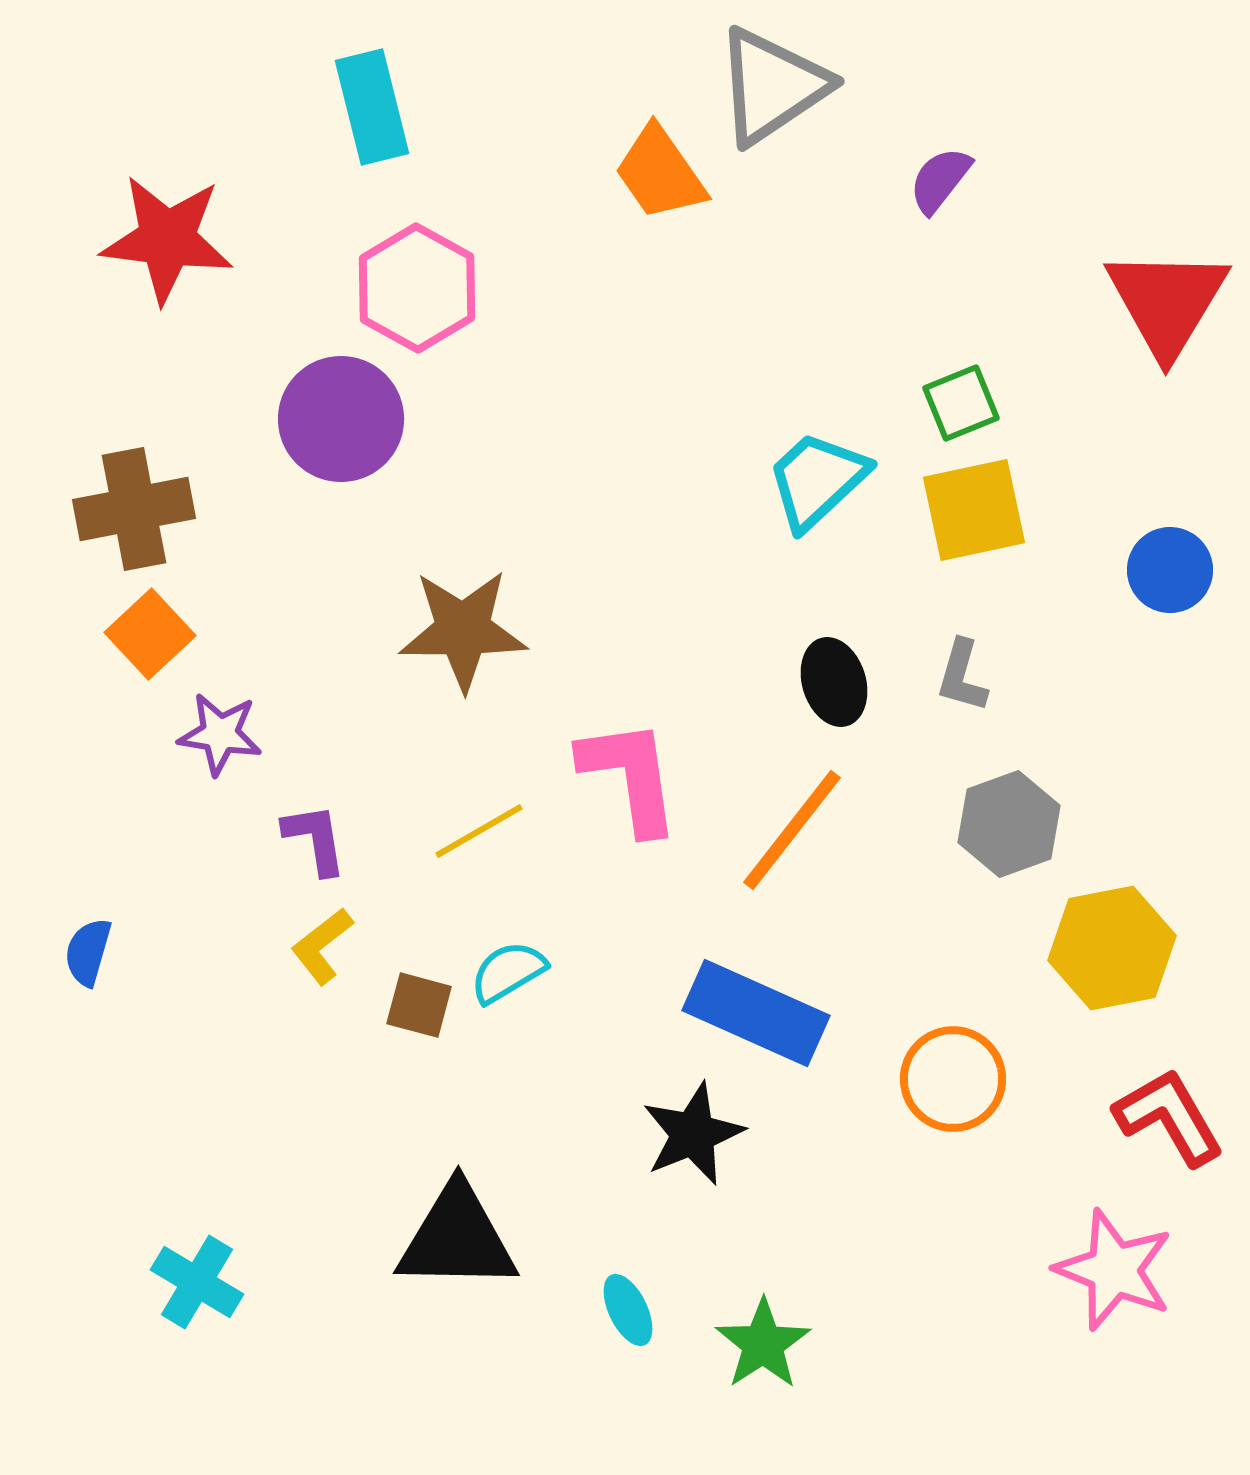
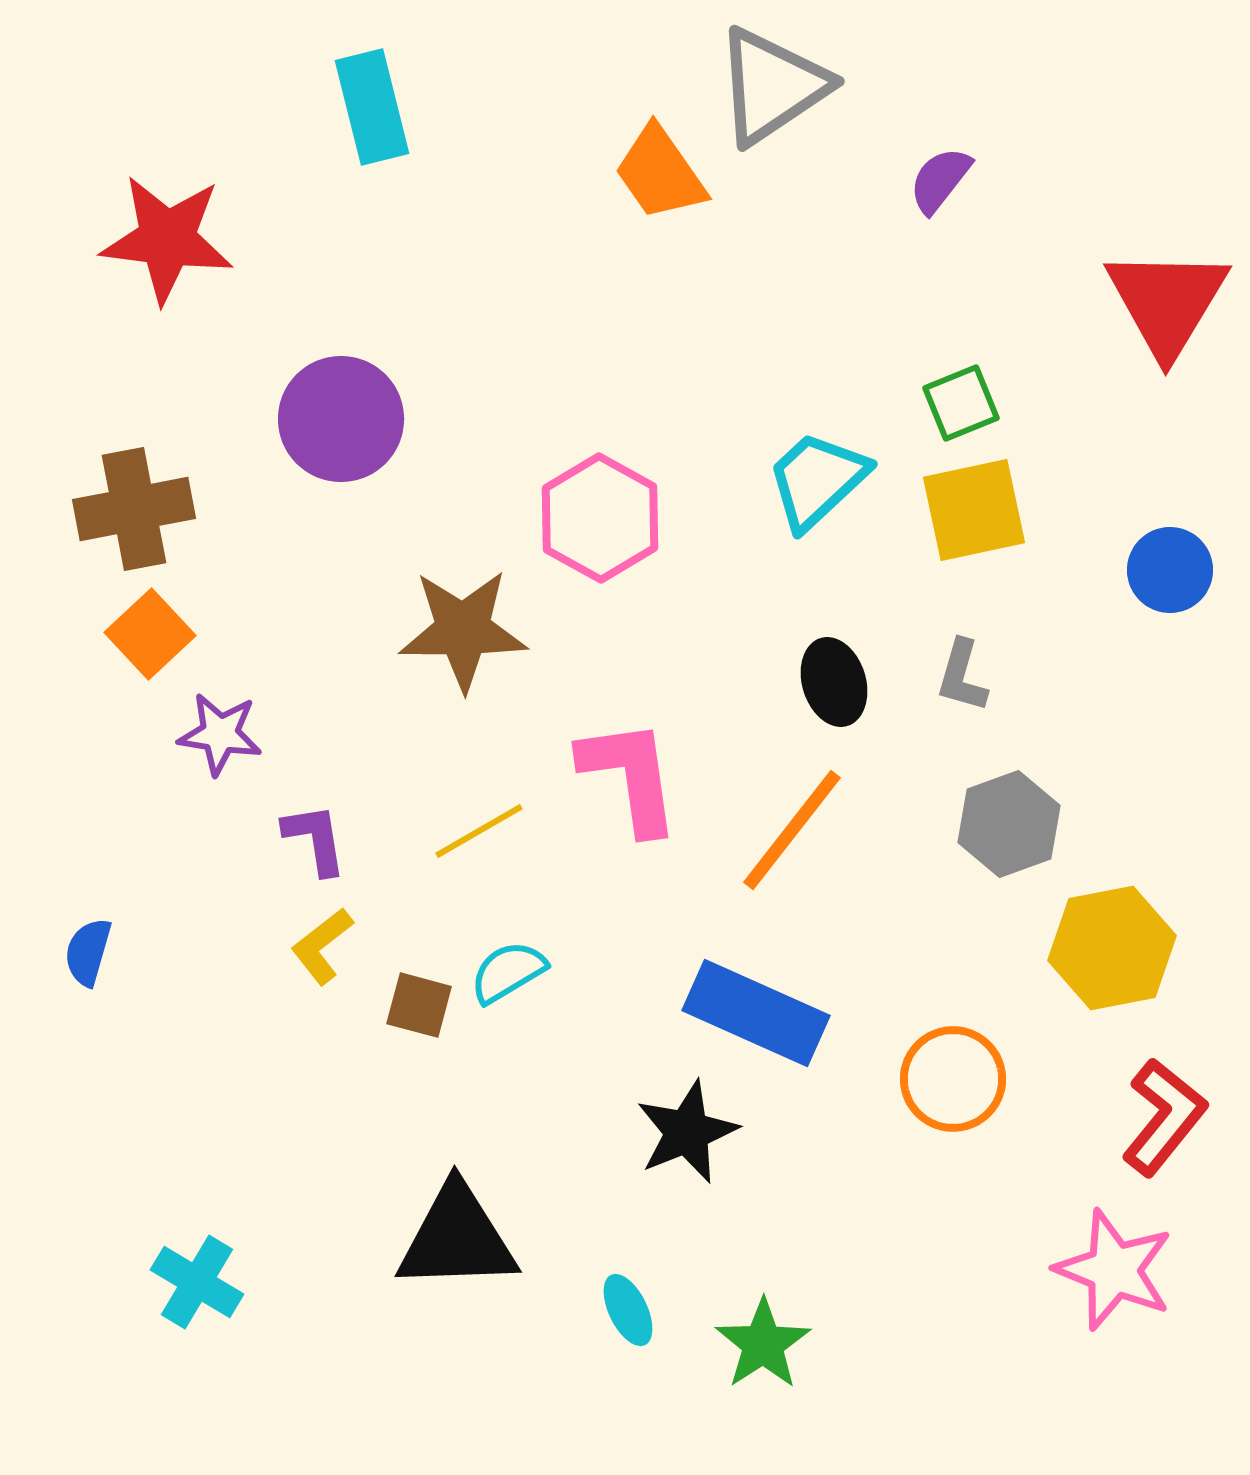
pink hexagon: moved 183 px right, 230 px down
red L-shape: moved 5 px left; rotated 69 degrees clockwise
black star: moved 6 px left, 2 px up
black triangle: rotated 3 degrees counterclockwise
